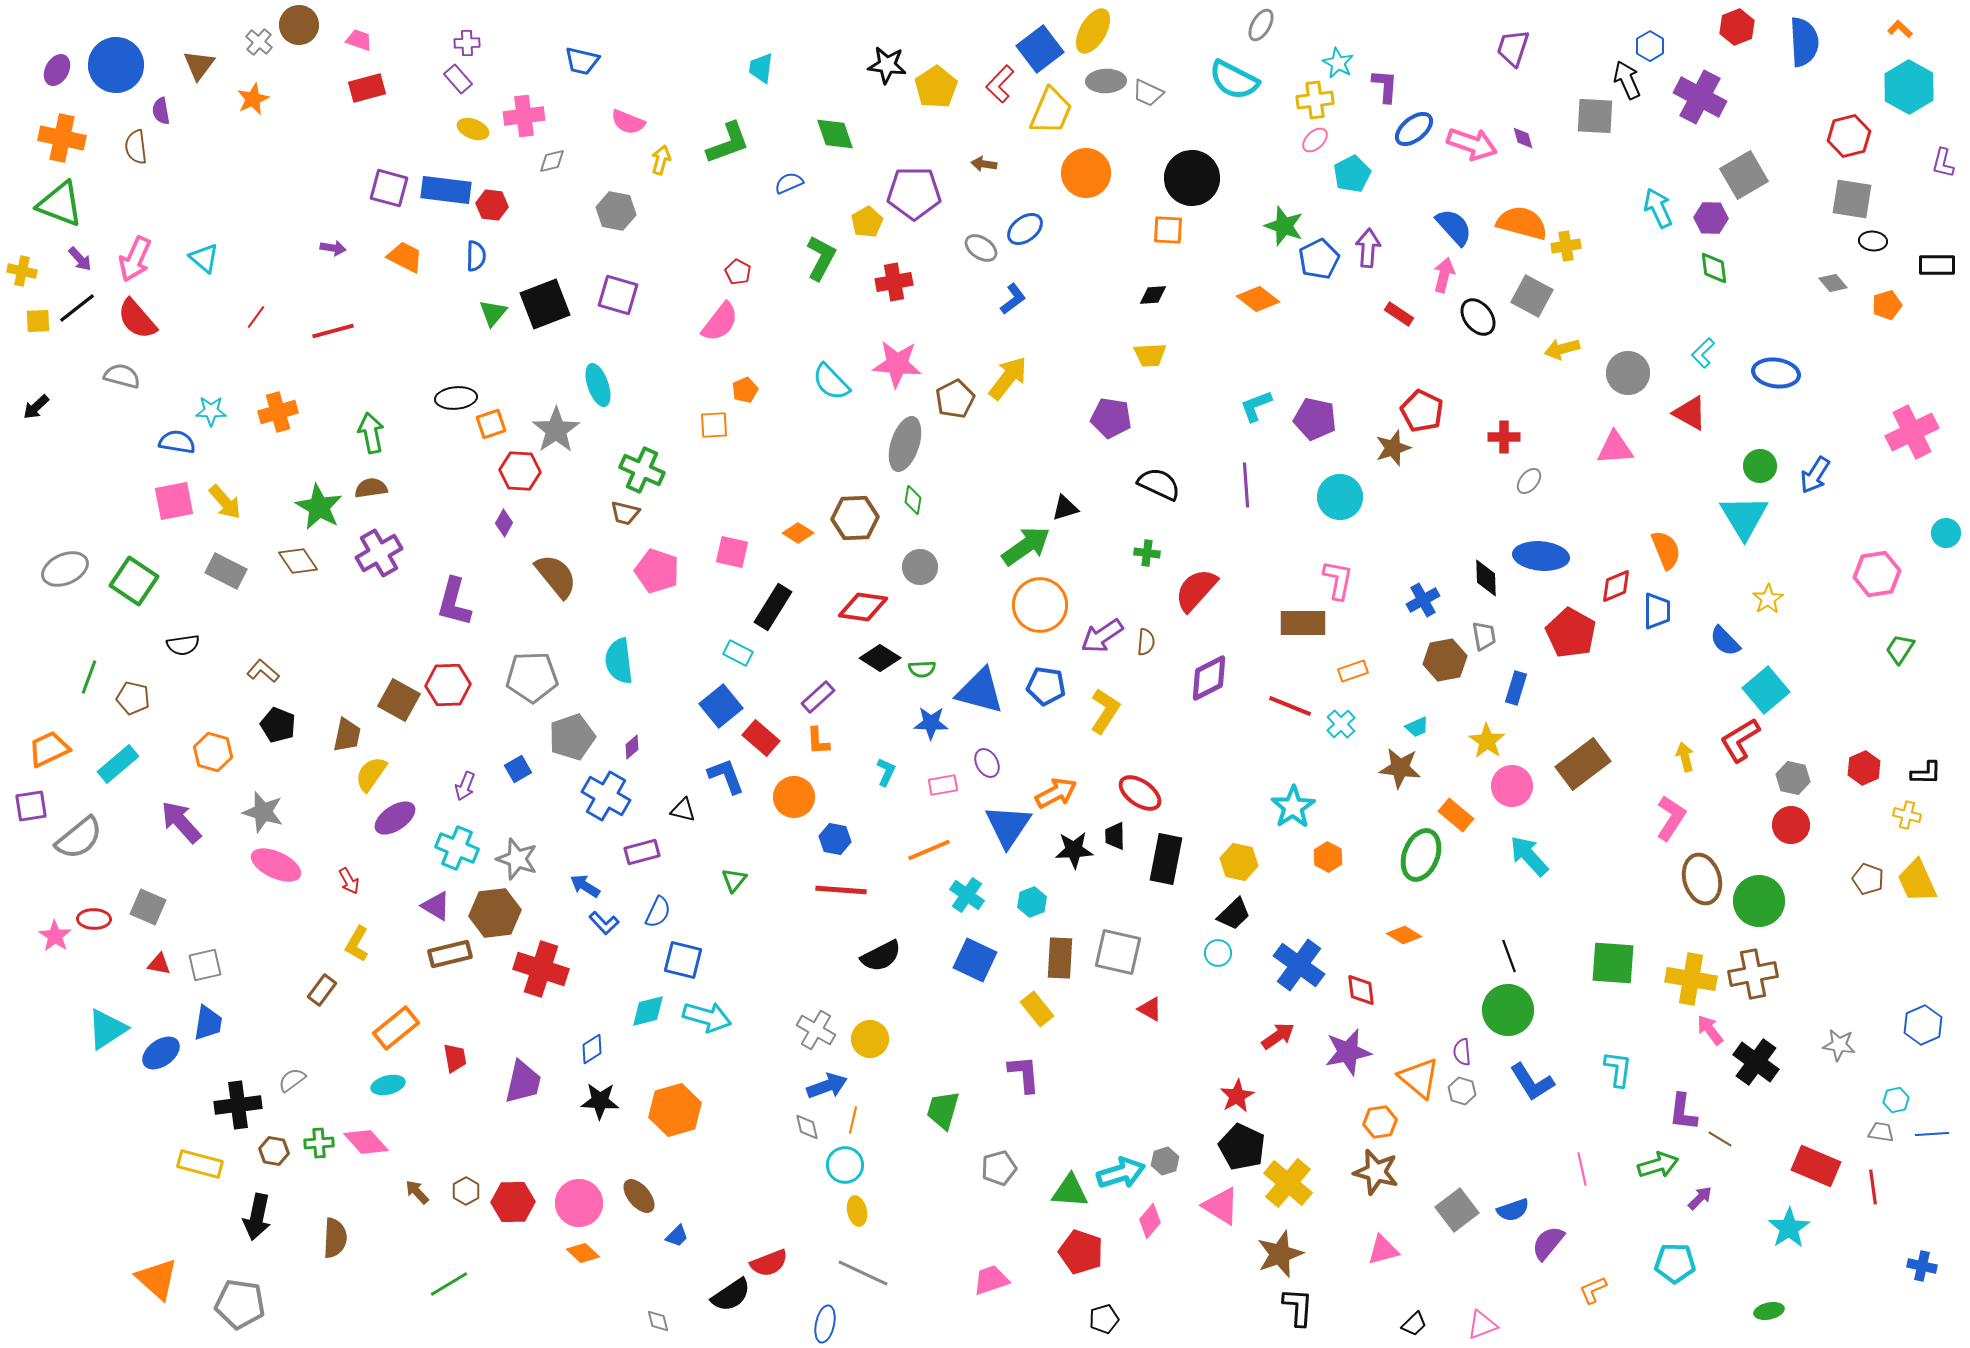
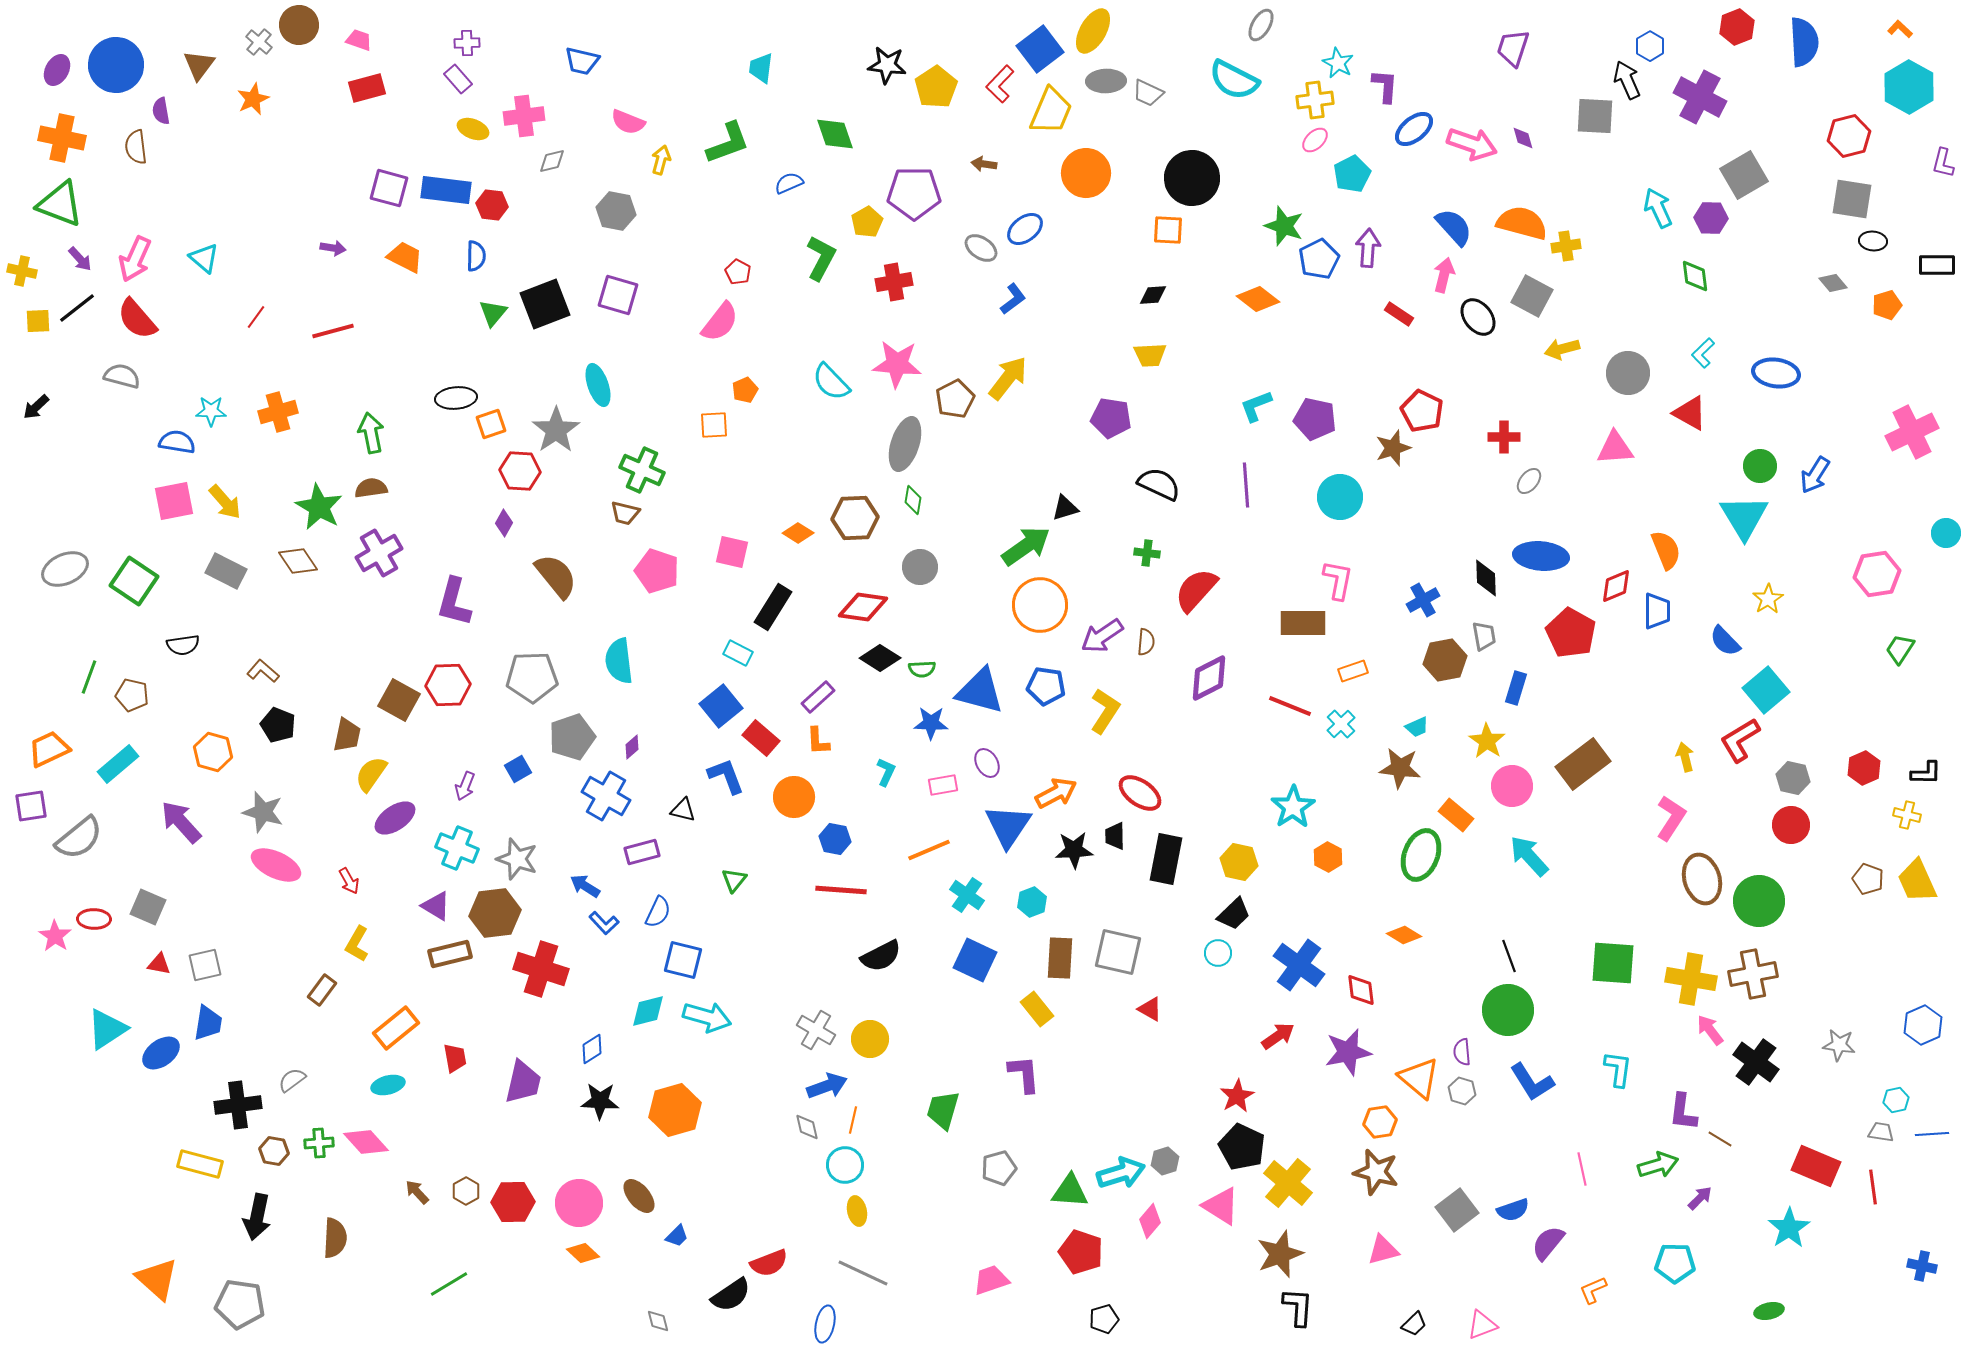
green diamond at (1714, 268): moved 19 px left, 8 px down
brown pentagon at (133, 698): moved 1 px left, 3 px up
